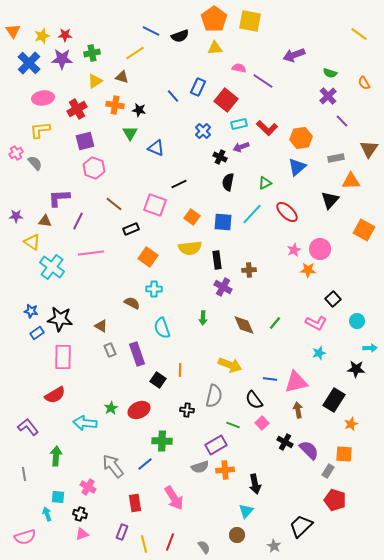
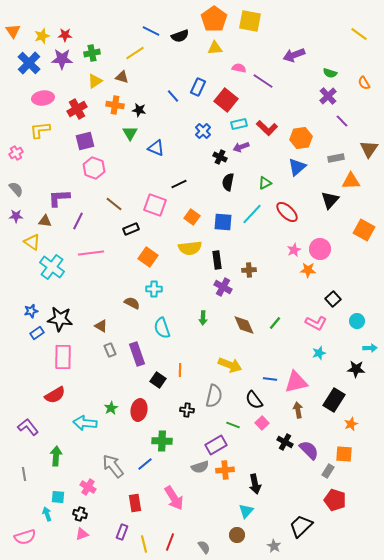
gray semicircle at (35, 163): moved 19 px left, 26 px down
blue star at (31, 311): rotated 24 degrees counterclockwise
red ellipse at (139, 410): rotated 55 degrees counterclockwise
